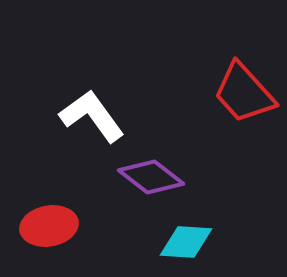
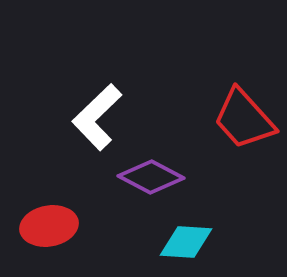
red trapezoid: moved 26 px down
white L-shape: moved 5 px right, 1 px down; rotated 98 degrees counterclockwise
purple diamond: rotated 10 degrees counterclockwise
